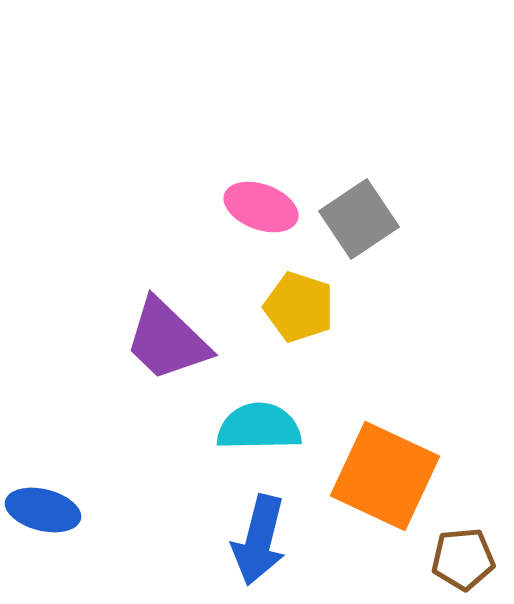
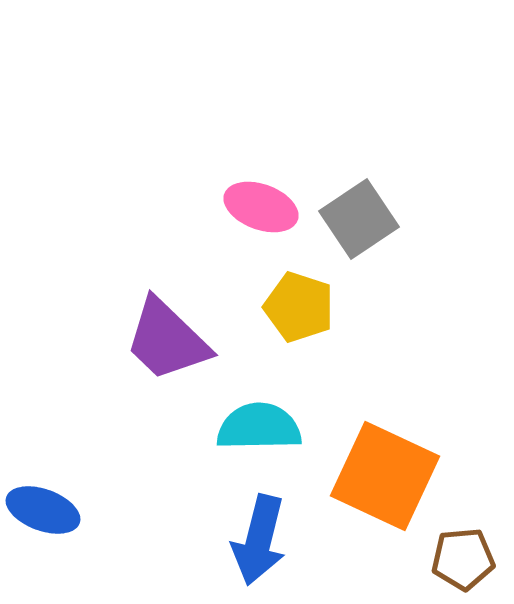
blue ellipse: rotated 6 degrees clockwise
